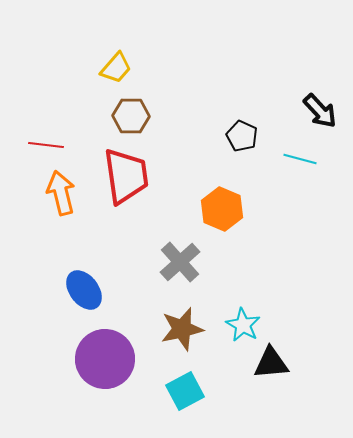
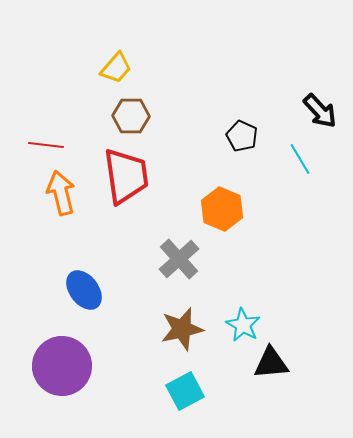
cyan line: rotated 44 degrees clockwise
gray cross: moved 1 px left, 3 px up
purple circle: moved 43 px left, 7 px down
